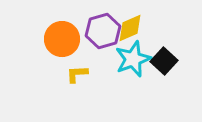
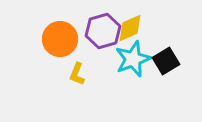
orange circle: moved 2 px left
black square: moved 2 px right; rotated 16 degrees clockwise
yellow L-shape: rotated 65 degrees counterclockwise
